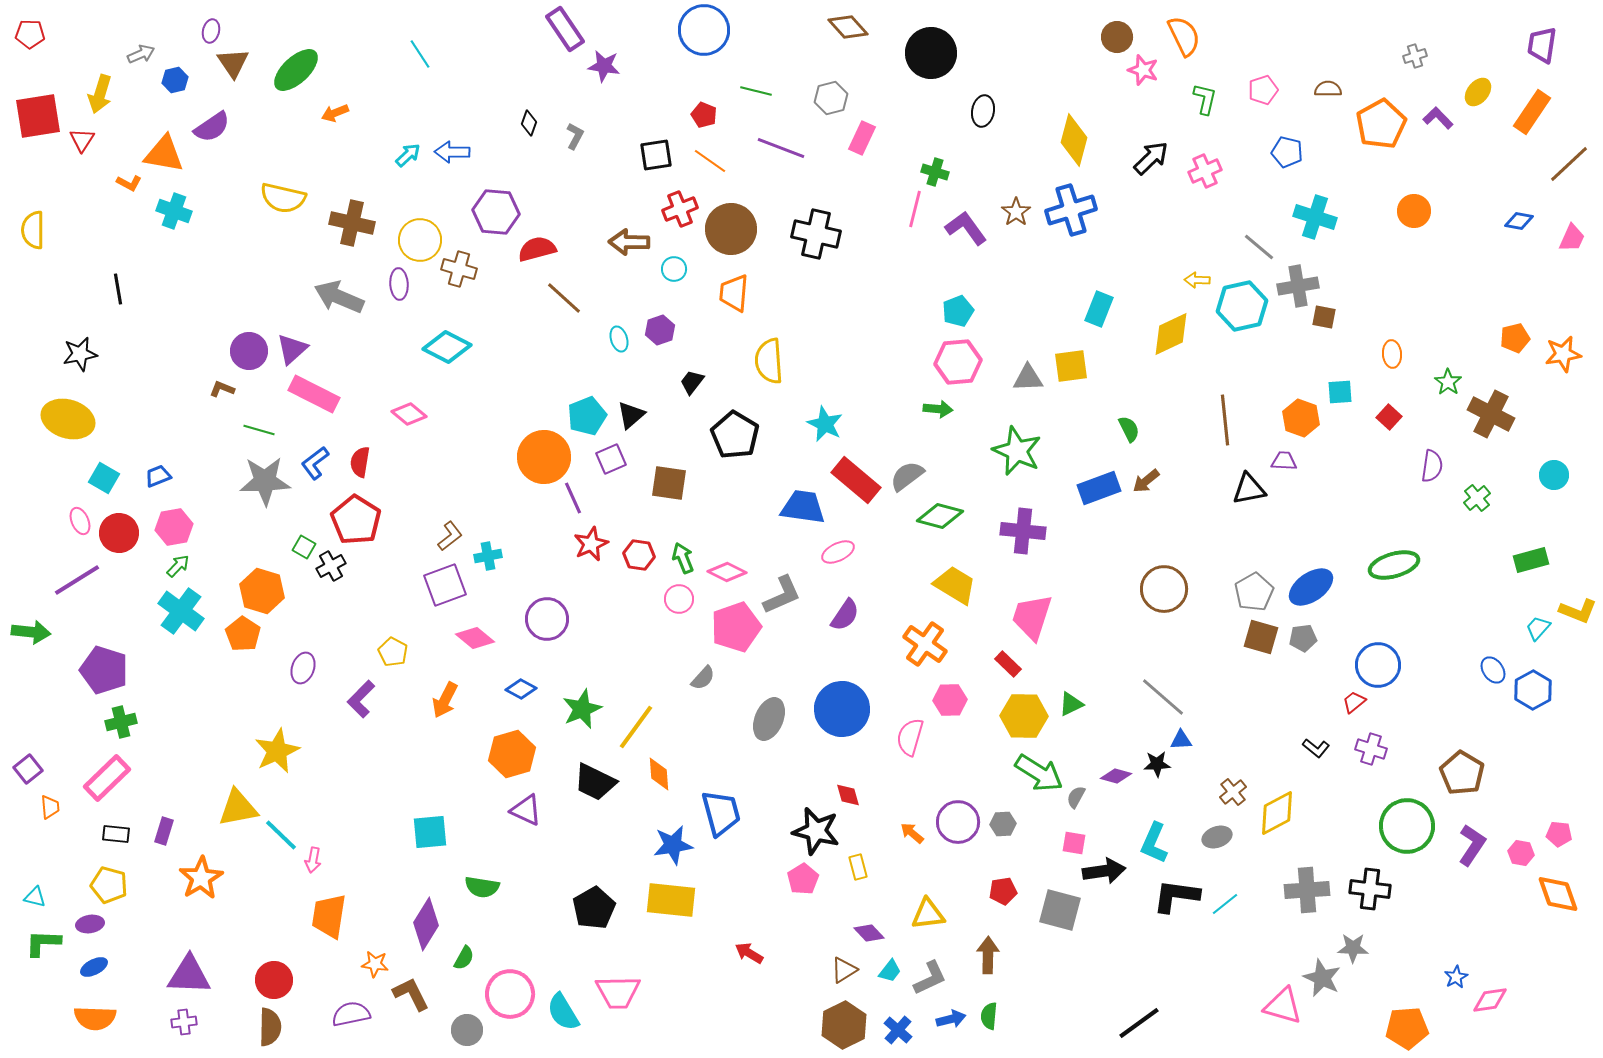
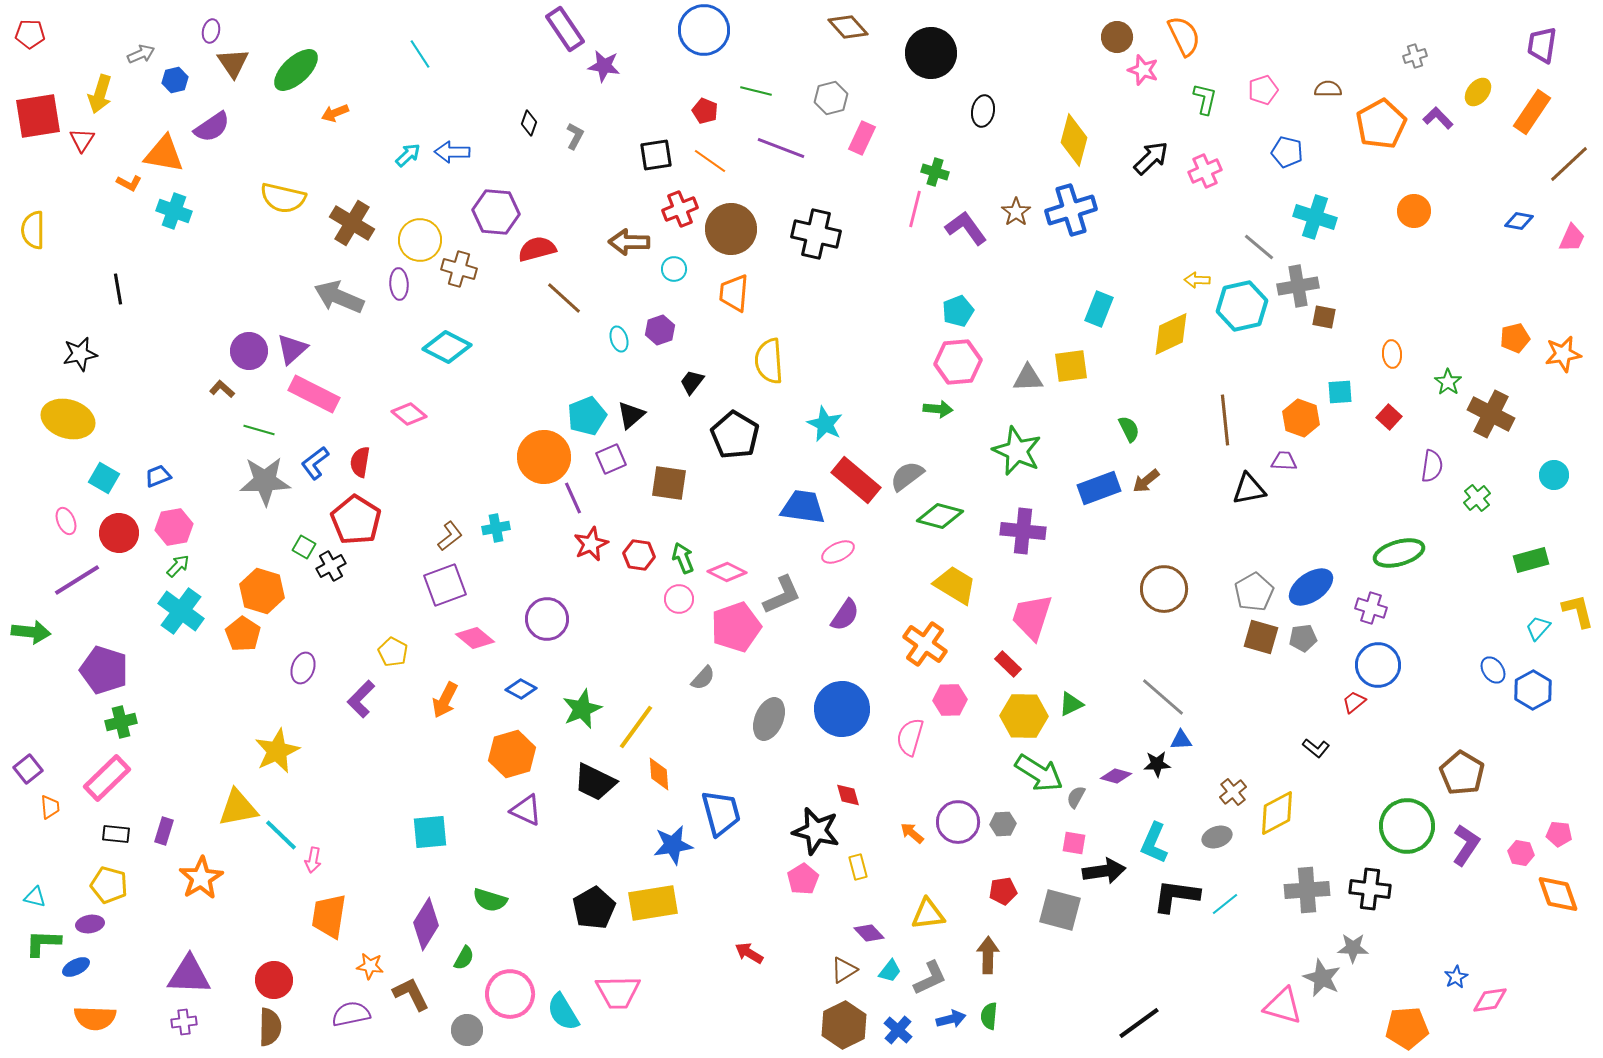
red pentagon at (704, 115): moved 1 px right, 4 px up
brown cross at (352, 223): rotated 18 degrees clockwise
brown L-shape at (222, 389): rotated 20 degrees clockwise
pink ellipse at (80, 521): moved 14 px left
cyan cross at (488, 556): moved 8 px right, 28 px up
green ellipse at (1394, 565): moved 5 px right, 12 px up
yellow L-shape at (1578, 611): rotated 126 degrees counterclockwise
purple cross at (1371, 749): moved 141 px up
purple L-shape at (1472, 845): moved 6 px left
green semicircle at (482, 887): moved 8 px right, 13 px down; rotated 8 degrees clockwise
yellow rectangle at (671, 900): moved 18 px left, 3 px down; rotated 15 degrees counterclockwise
orange star at (375, 964): moved 5 px left, 2 px down
blue ellipse at (94, 967): moved 18 px left
